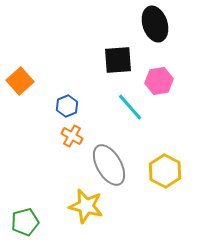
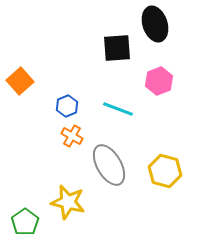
black square: moved 1 px left, 12 px up
pink hexagon: rotated 12 degrees counterclockwise
cyan line: moved 12 px left, 2 px down; rotated 28 degrees counterclockwise
yellow hexagon: rotated 12 degrees counterclockwise
yellow star: moved 18 px left, 4 px up
green pentagon: rotated 20 degrees counterclockwise
